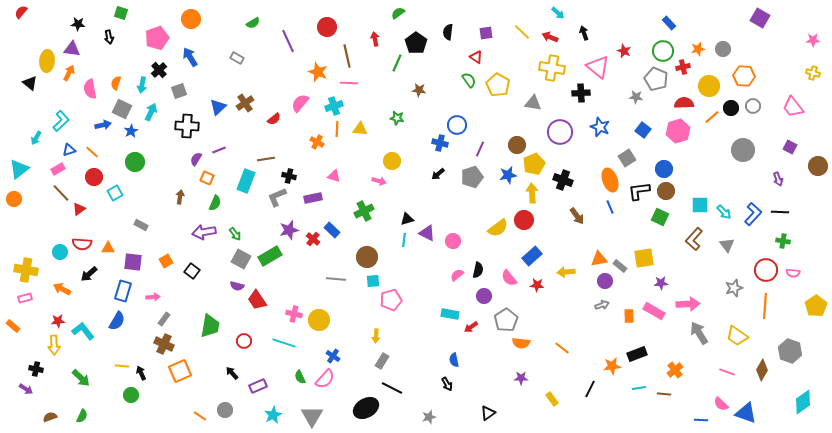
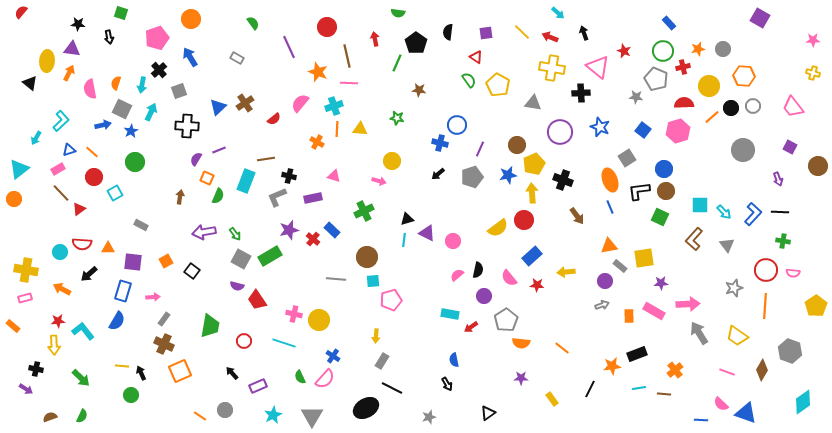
green semicircle at (398, 13): rotated 136 degrees counterclockwise
green semicircle at (253, 23): rotated 96 degrees counterclockwise
purple line at (288, 41): moved 1 px right, 6 px down
green semicircle at (215, 203): moved 3 px right, 7 px up
orange triangle at (599, 259): moved 10 px right, 13 px up
